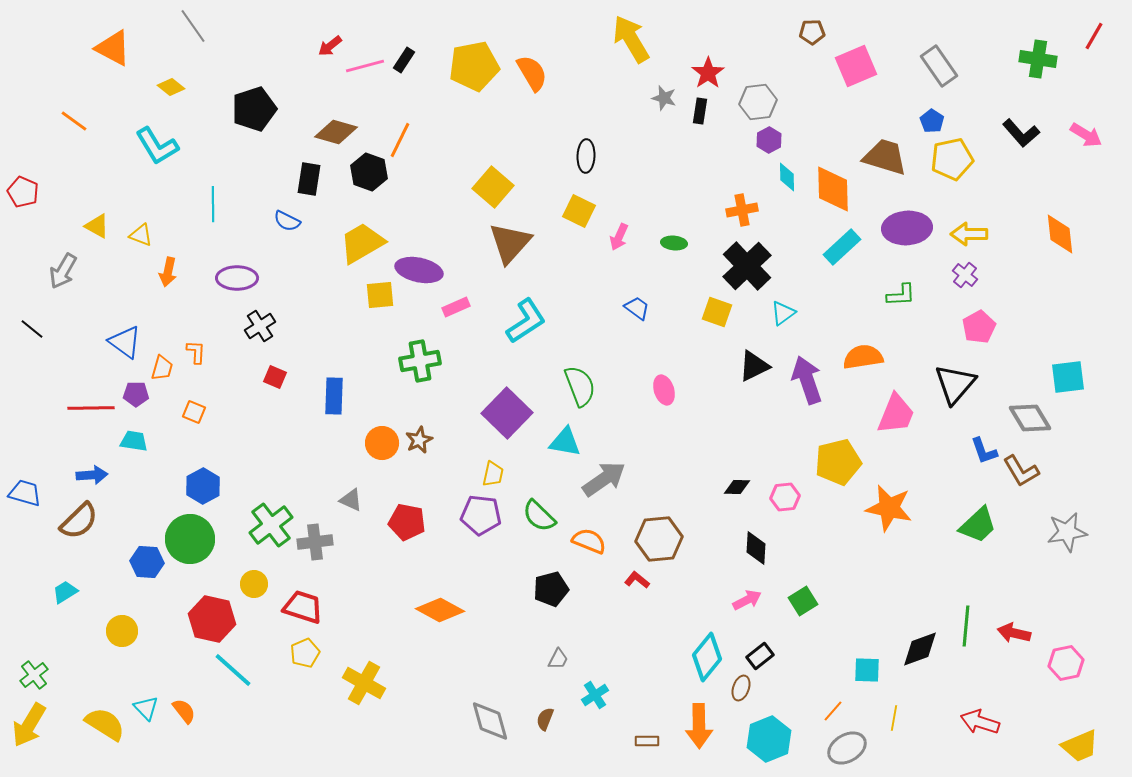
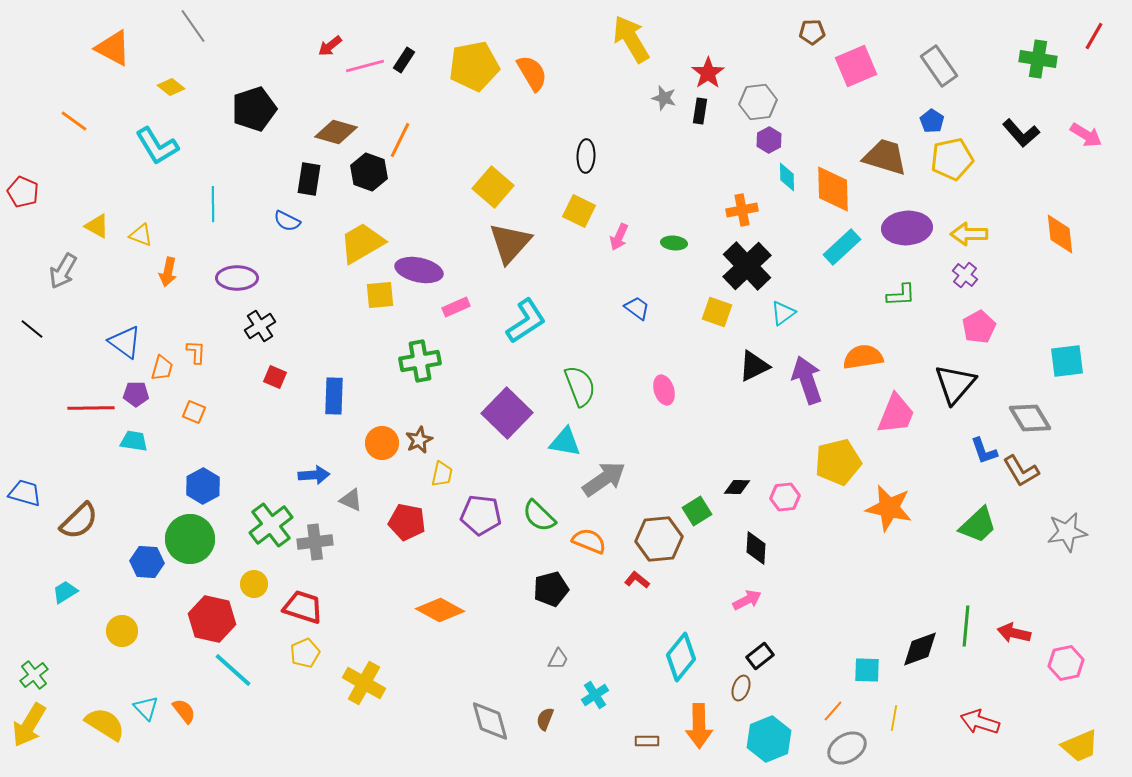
cyan square at (1068, 377): moved 1 px left, 16 px up
yellow trapezoid at (493, 474): moved 51 px left
blue arrow at (92, 475): moved 222 px right
green square at (803, 601): moved 106 px left, 90 px up
cyan diamond at (707, 657): moved 26 px left
